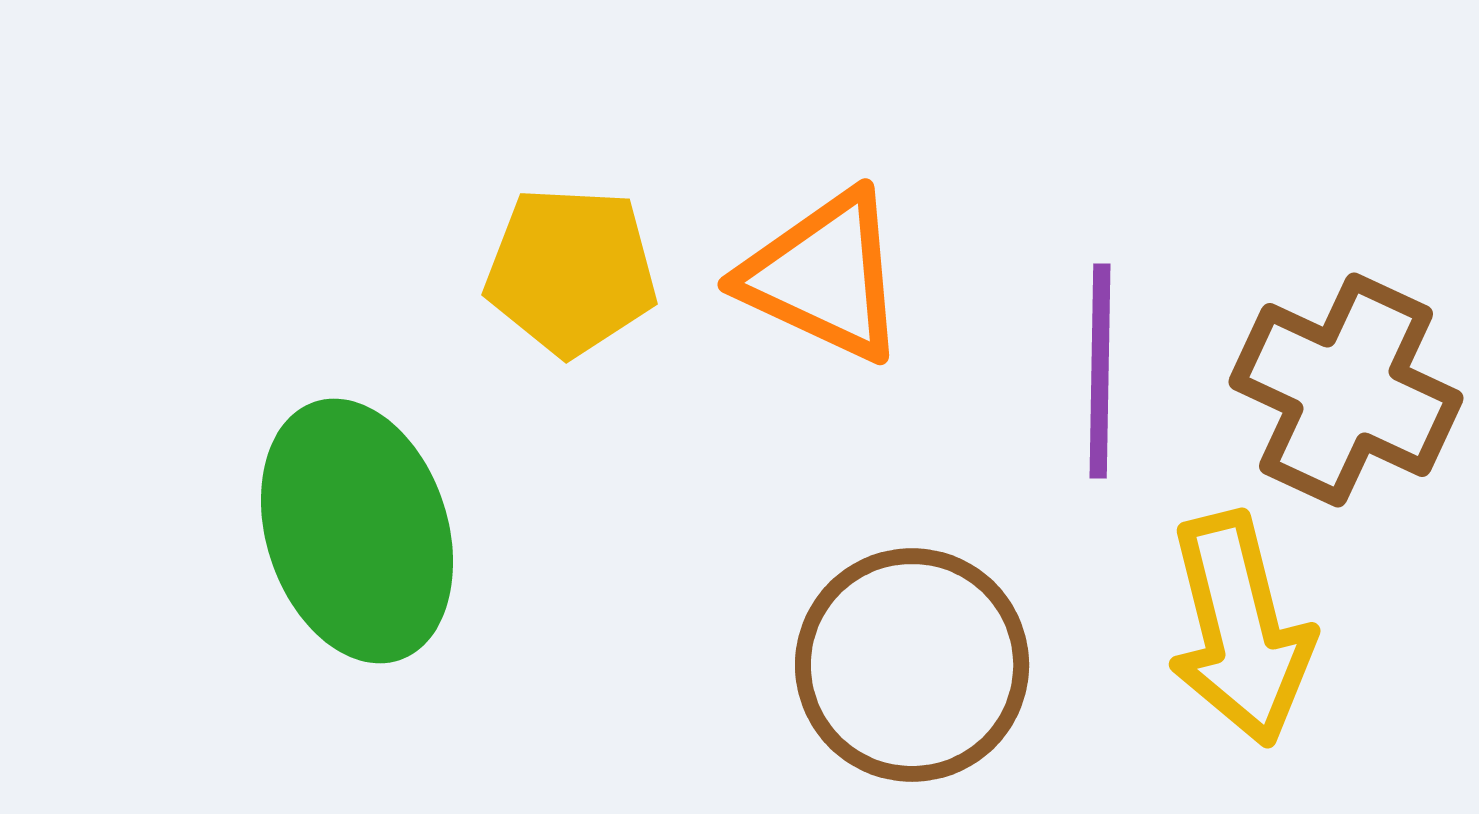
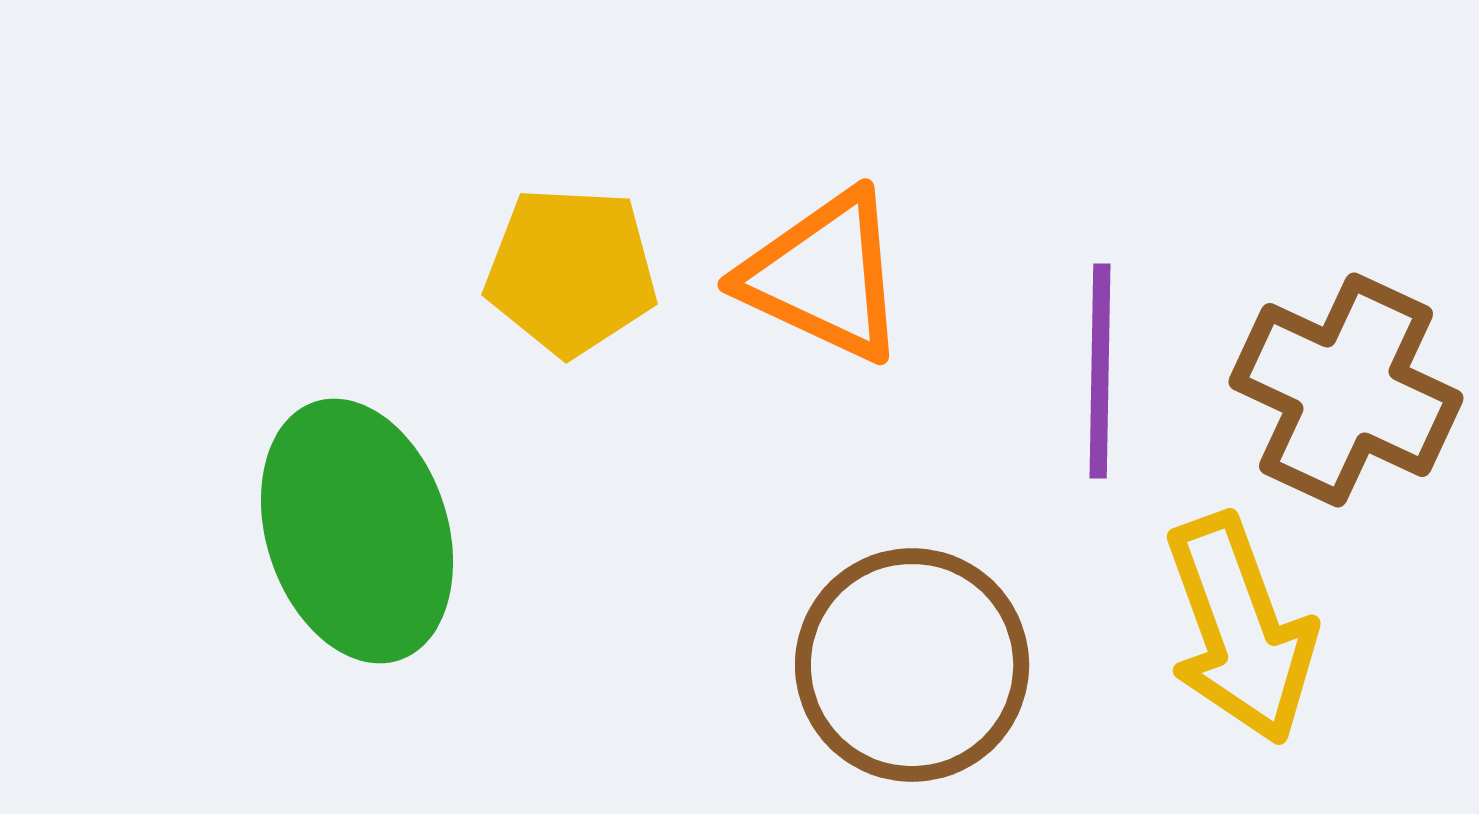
yellow arrow: rotated 6 degrees counterclockwise
